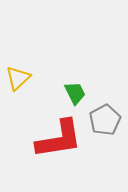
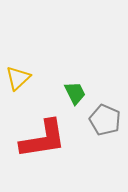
gray pentagon: rotated 20 degrees counterclockwise
red L-shape: moved 16 px left
